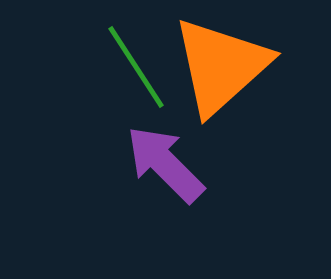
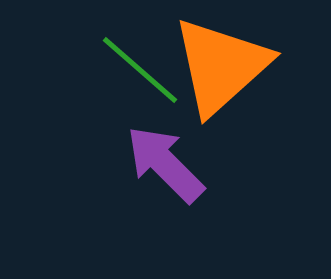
green line: moved 4 px right, 3 px down; rotated 16 degrees counterclockwise
